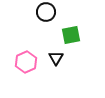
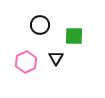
black circle: moved 6 px left, 13 px down
green square: moved 3 px right, 1 px down; rotated 12 degrees clockwise
